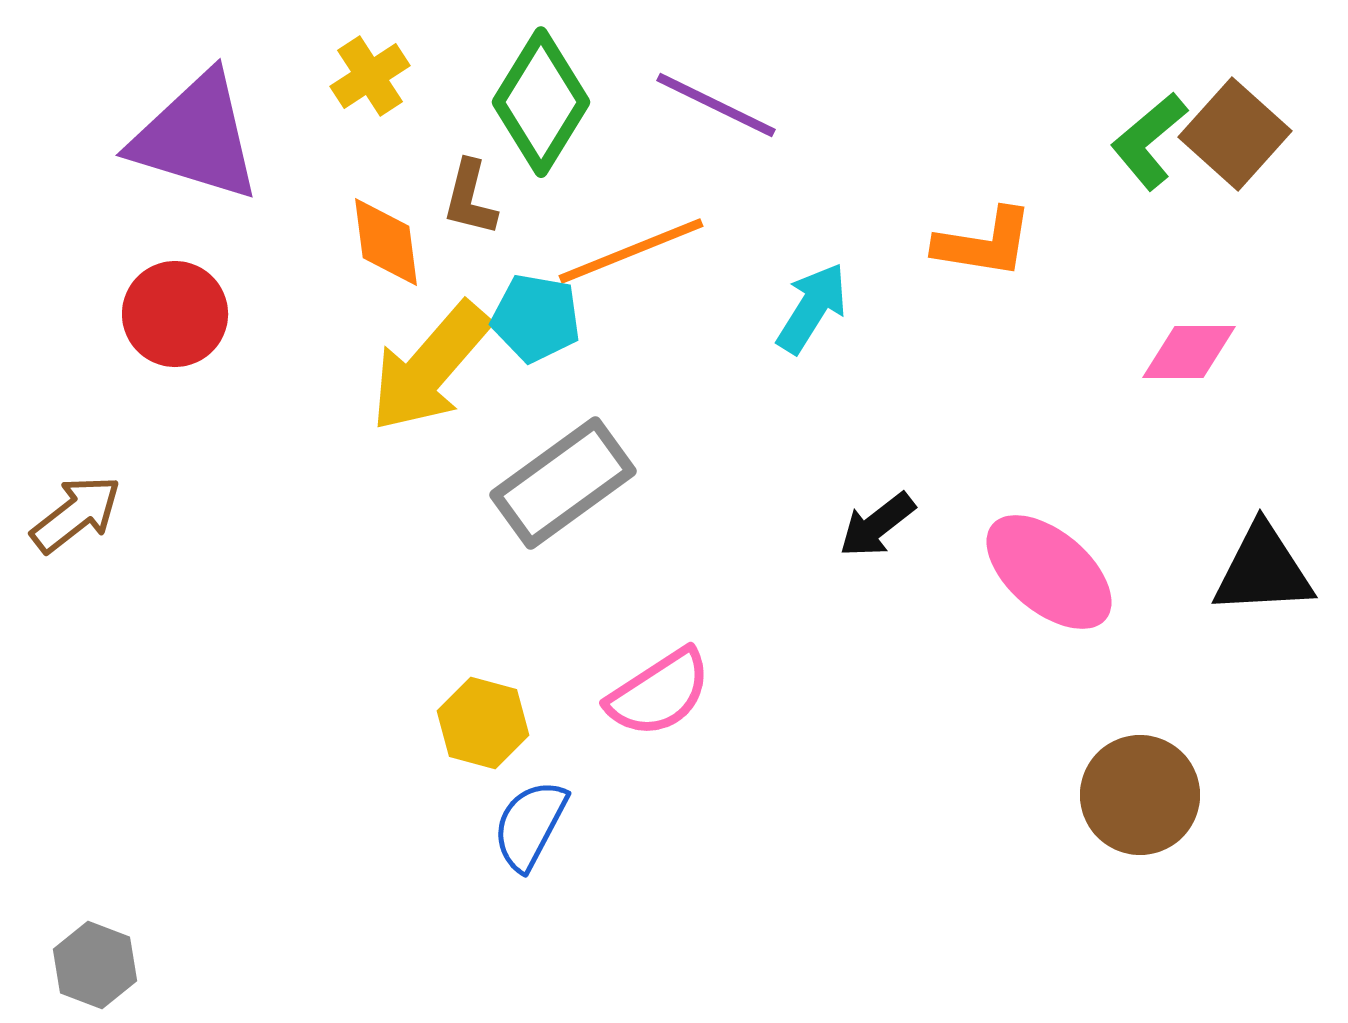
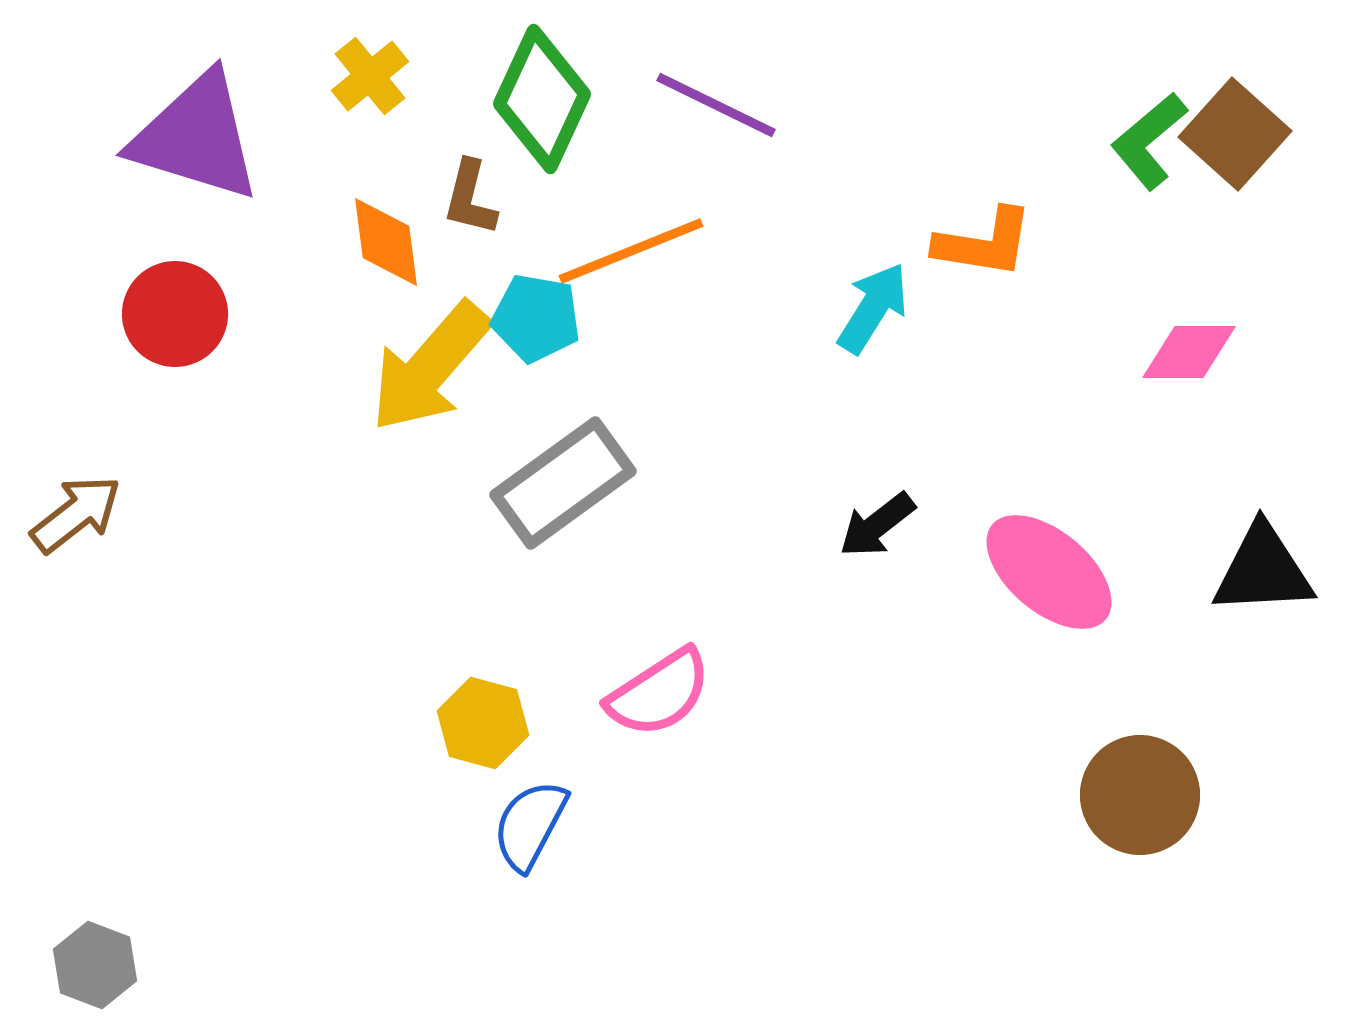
yellow cross: rotated 6 degrees counterclockwise
green diamond: moved 1 px right, 3 px up; rotated 7 degrees counterclockwise
cyan arrow: moved 61 px right
